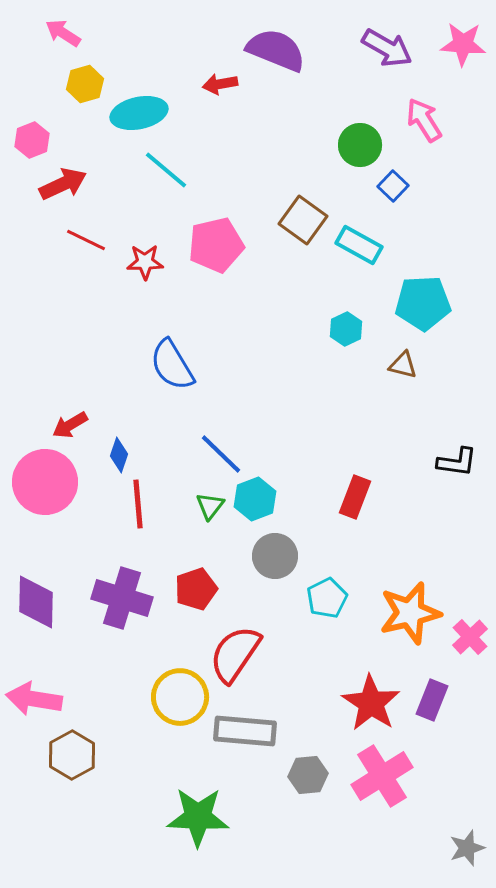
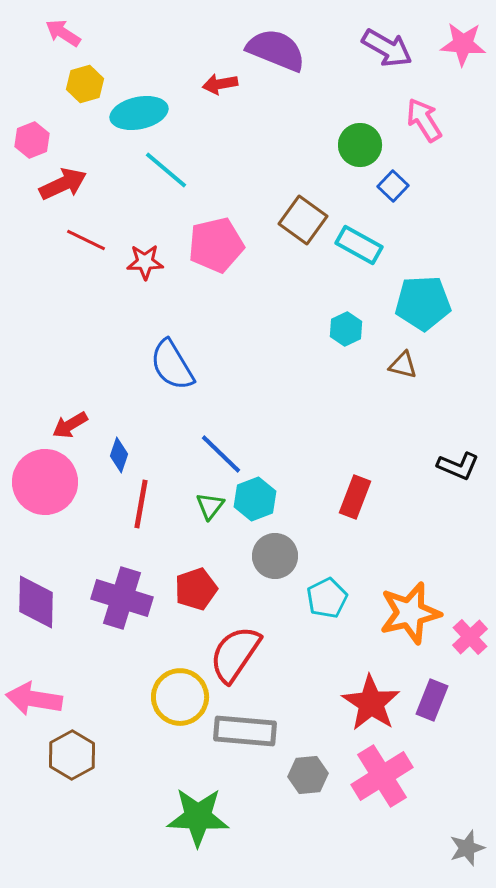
black L-shape at (457, 462): moved 1 px right, 4 px down; rotated 15 degrees clockwise
red line at (138, 504): moved 3 px right; rotated 15 degrees clockwise
